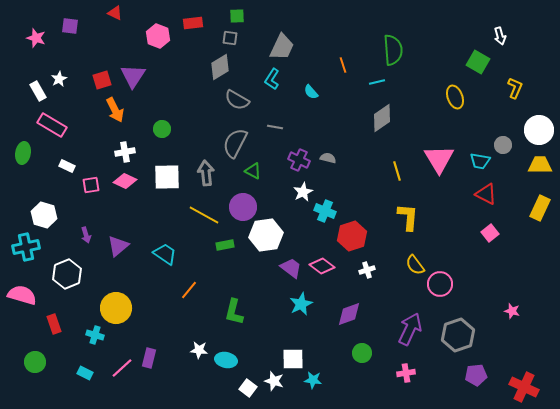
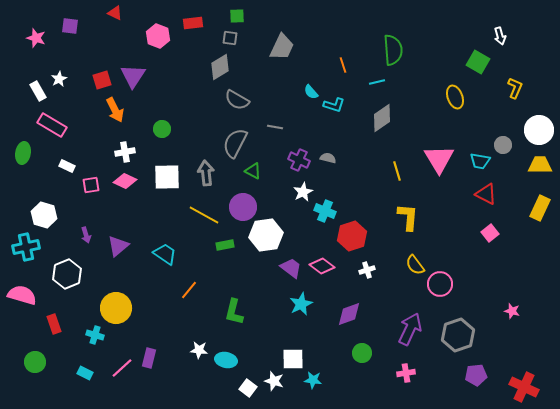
cyan L-shape at (272, 79): moved 62 px right, 26 px down; rotated 105 degrees counterclockwise
